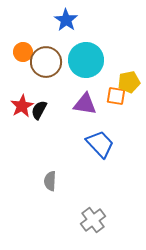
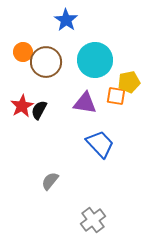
cyan circle: moved 9 px right
purple triangle: moved 1 px up
gray semicircle: rotated 36 degrees clockwise
